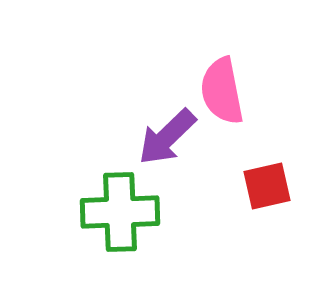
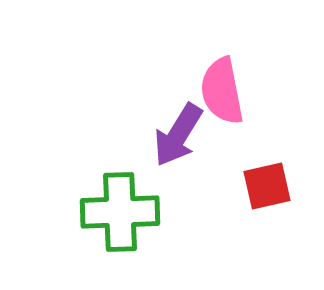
purple arrow: moved 11 px right, 2 px up; rotated 14 degrees counterclockwise
